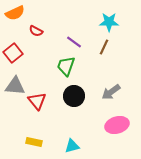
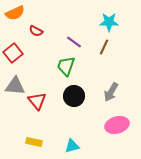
gray arrow: rotated 24 degrees counterclockwise
